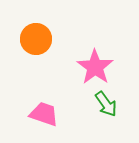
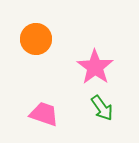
green arrow: moved 4 px left, 4 px down
